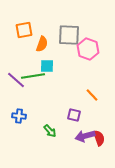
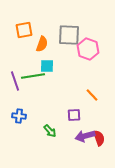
purple line: moved 1 px left, 1 px down; rotated 30 degrees clockwise
purple square: rotated 16 degrees counterclockwise
